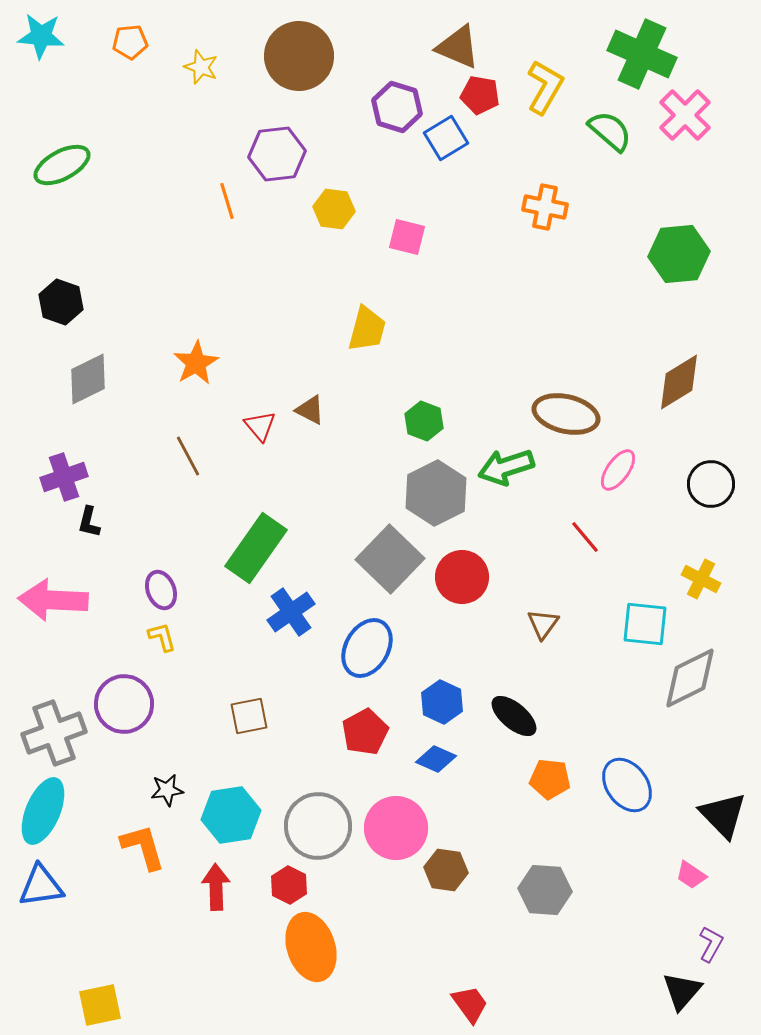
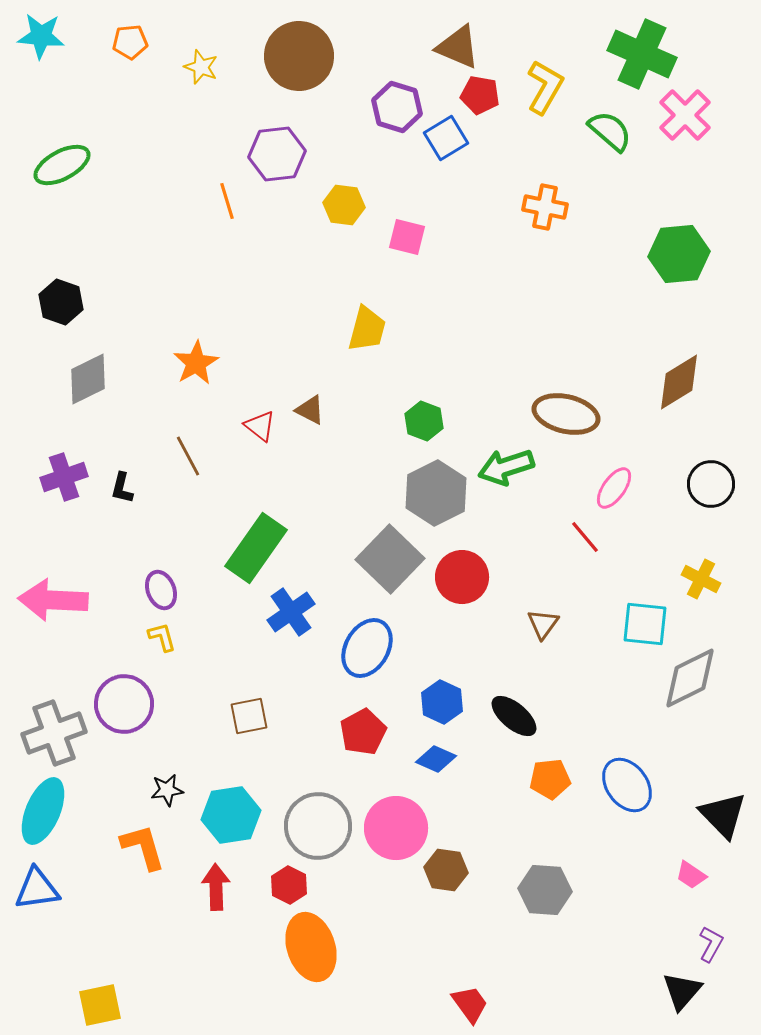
yellow hexagon at (334, 209): moved 10 px right, 4 px up
red triangle at (260, 426): rotated 12 degrees counterclockwise
pink ellipse at (618, 470): moved 4 px left, 18 px down
black L-shape at (89, 522): moved 33 px right, 34 px up
red pentagon at (365, 732): moved 2 px left
orange pentagon at (550, 779): rotated 12 degrees counterclockwise
blue triangle at (41, 886): moved 4 px left, 3 px down
